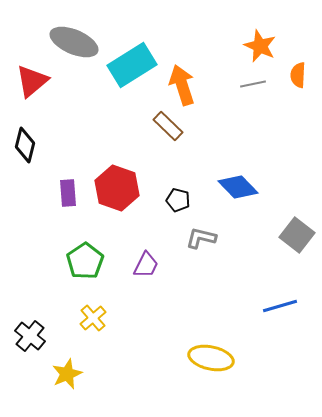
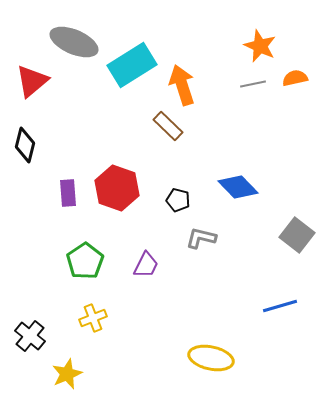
orange semicircle: moved 3 px left, 3 px down; rotated 75 degrees clockwise
yellow cross: rotated 20 degrees clockwise
